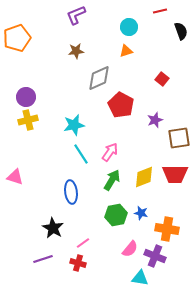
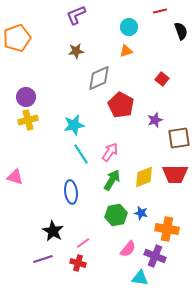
black star: moved 3 px down
pink semicircle: moved 2 px left
